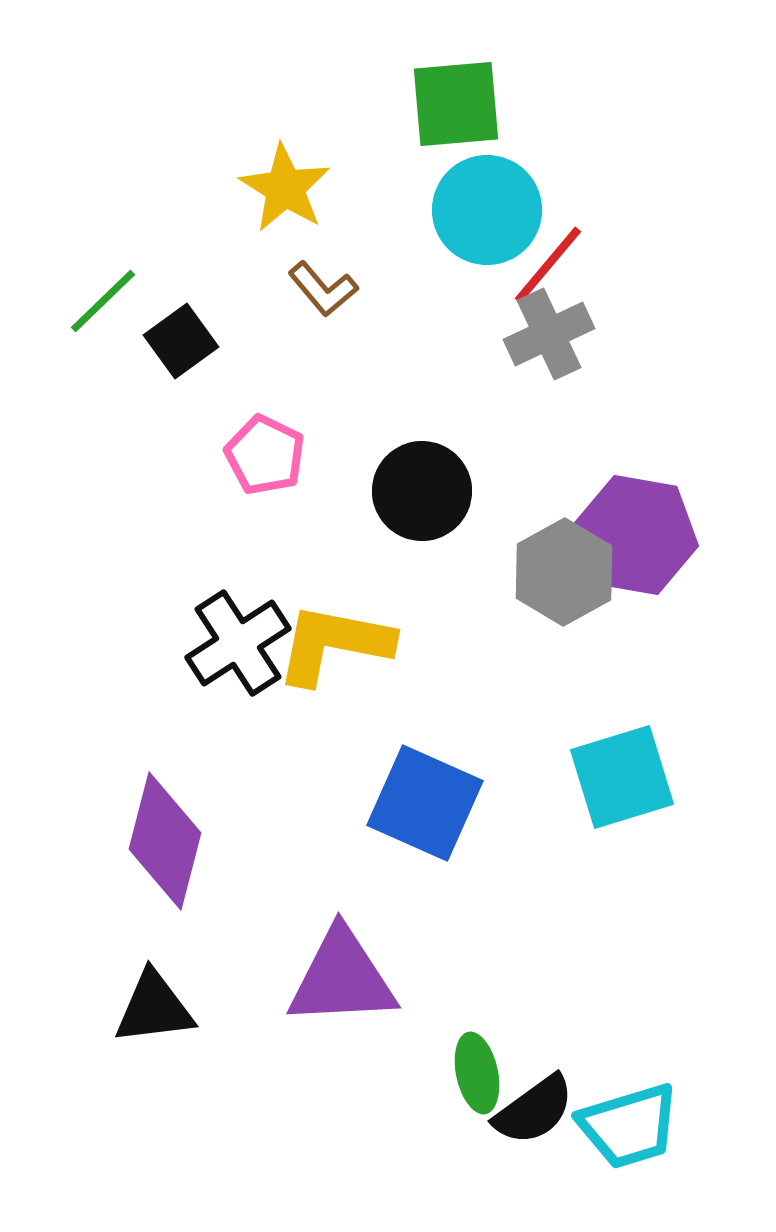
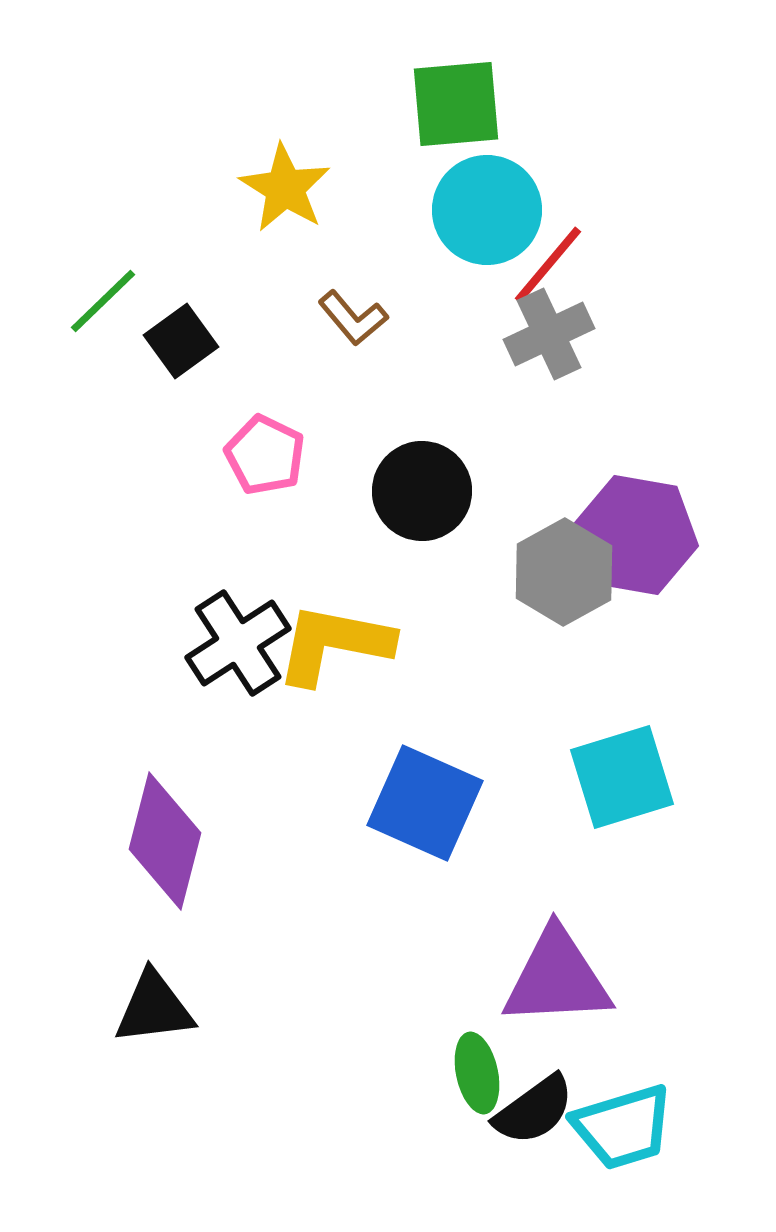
brown L-shape: moved 30 px right, 29 px down
purple triangle: moved 215 px right
cyan trapezoid: moved 6 px left, 1 px down
